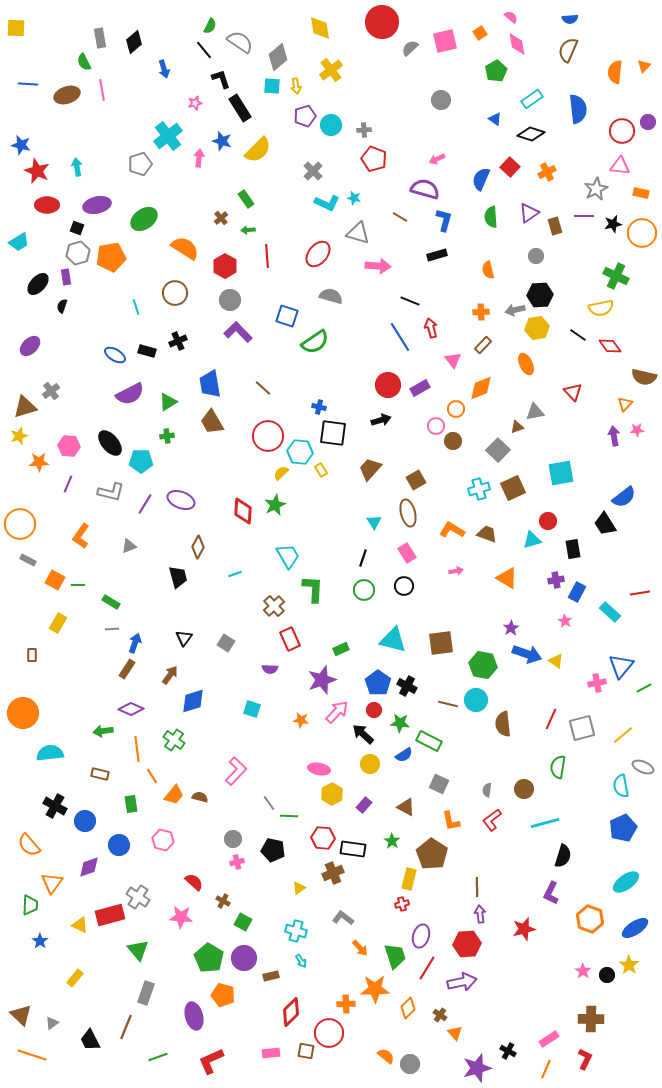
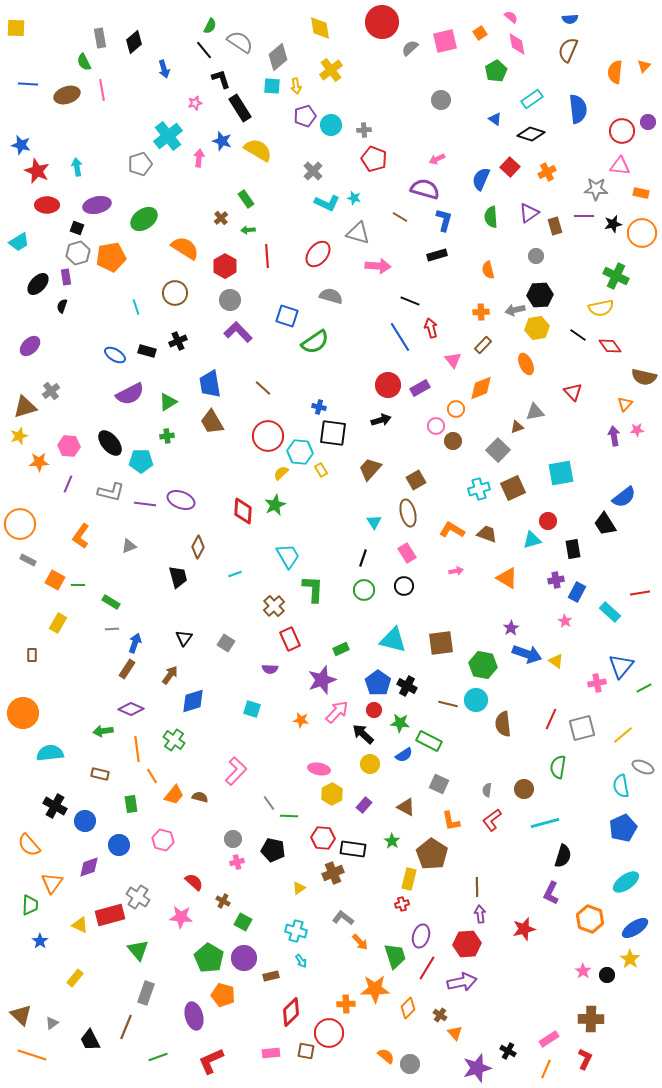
yellow semicircle at (258, 150): rotated 104 degrees counterclockwise
gray star at (596, 189): rotated 30 degrees clockwise
purple line at (145, 504): rotated 65 degrees clockwise
orange arrow at (360, 948): moved 6 px up
yellow star at (629, 965): moved 1 px right, 6 px up
